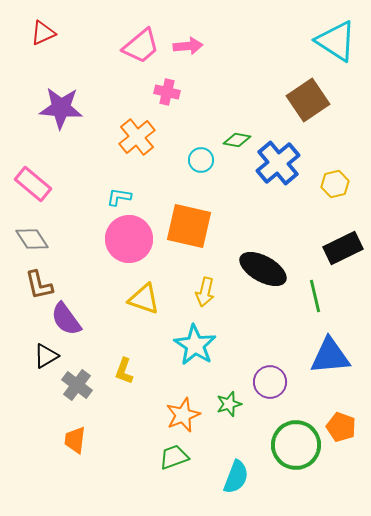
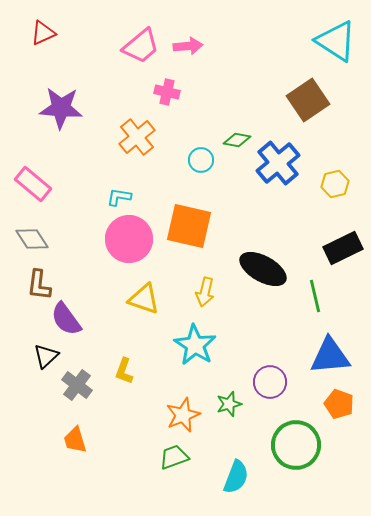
brown L-shape: rotated 20 degrees clockwise
black triangle: rotated 12 degrees counterclockwise
orange pentagon: moved 2 px left, 23 px up
orange trapezoid: rotated 24 degrees counterclockwise
